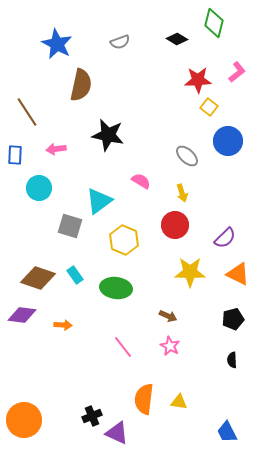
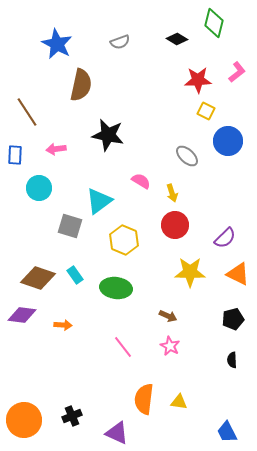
yellow square: moved 3 px left, 4 px down; rotated 12 degrees counterclockwise
yellow arrow: moved 10 px left
black cross: moved 20 px left
